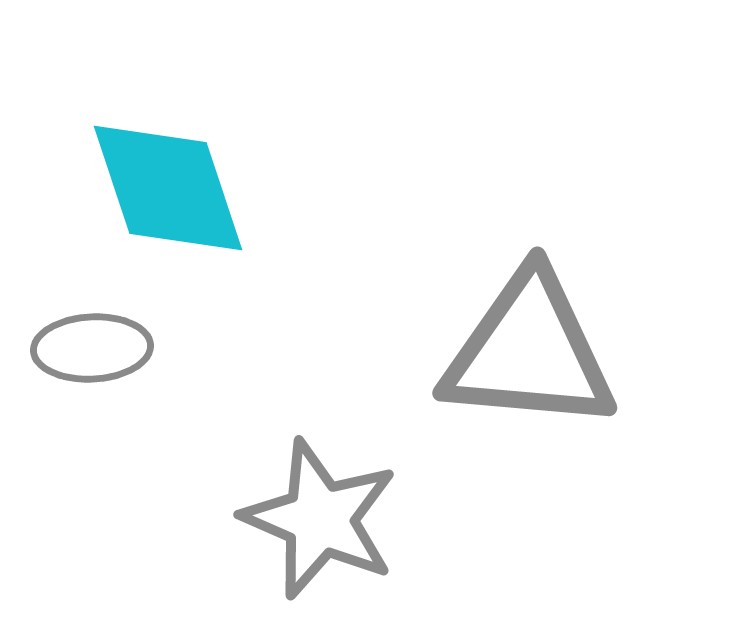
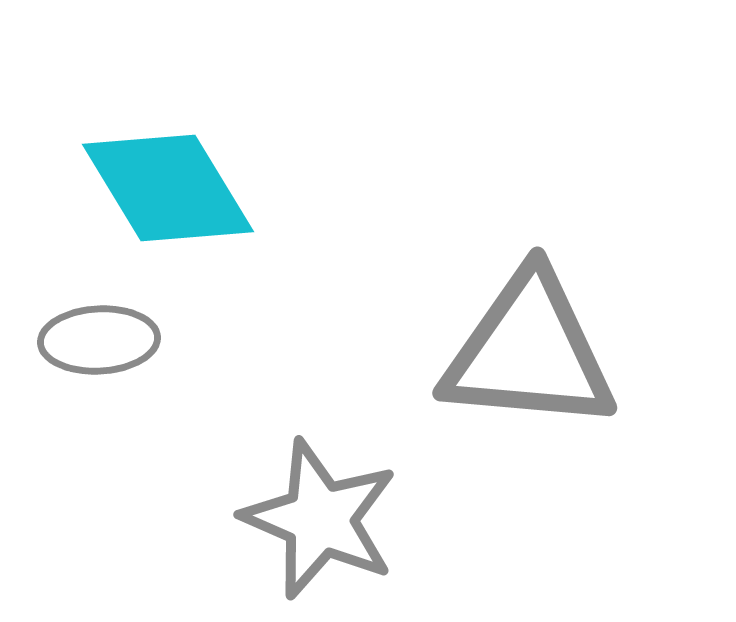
cyan diamond: rotated 13 degrees counterclockwise
gray ellipse: moved 7 px right, 8 px up
